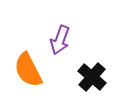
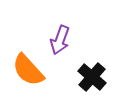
orange semicircle: rotated 15 degrees counterclockwise
